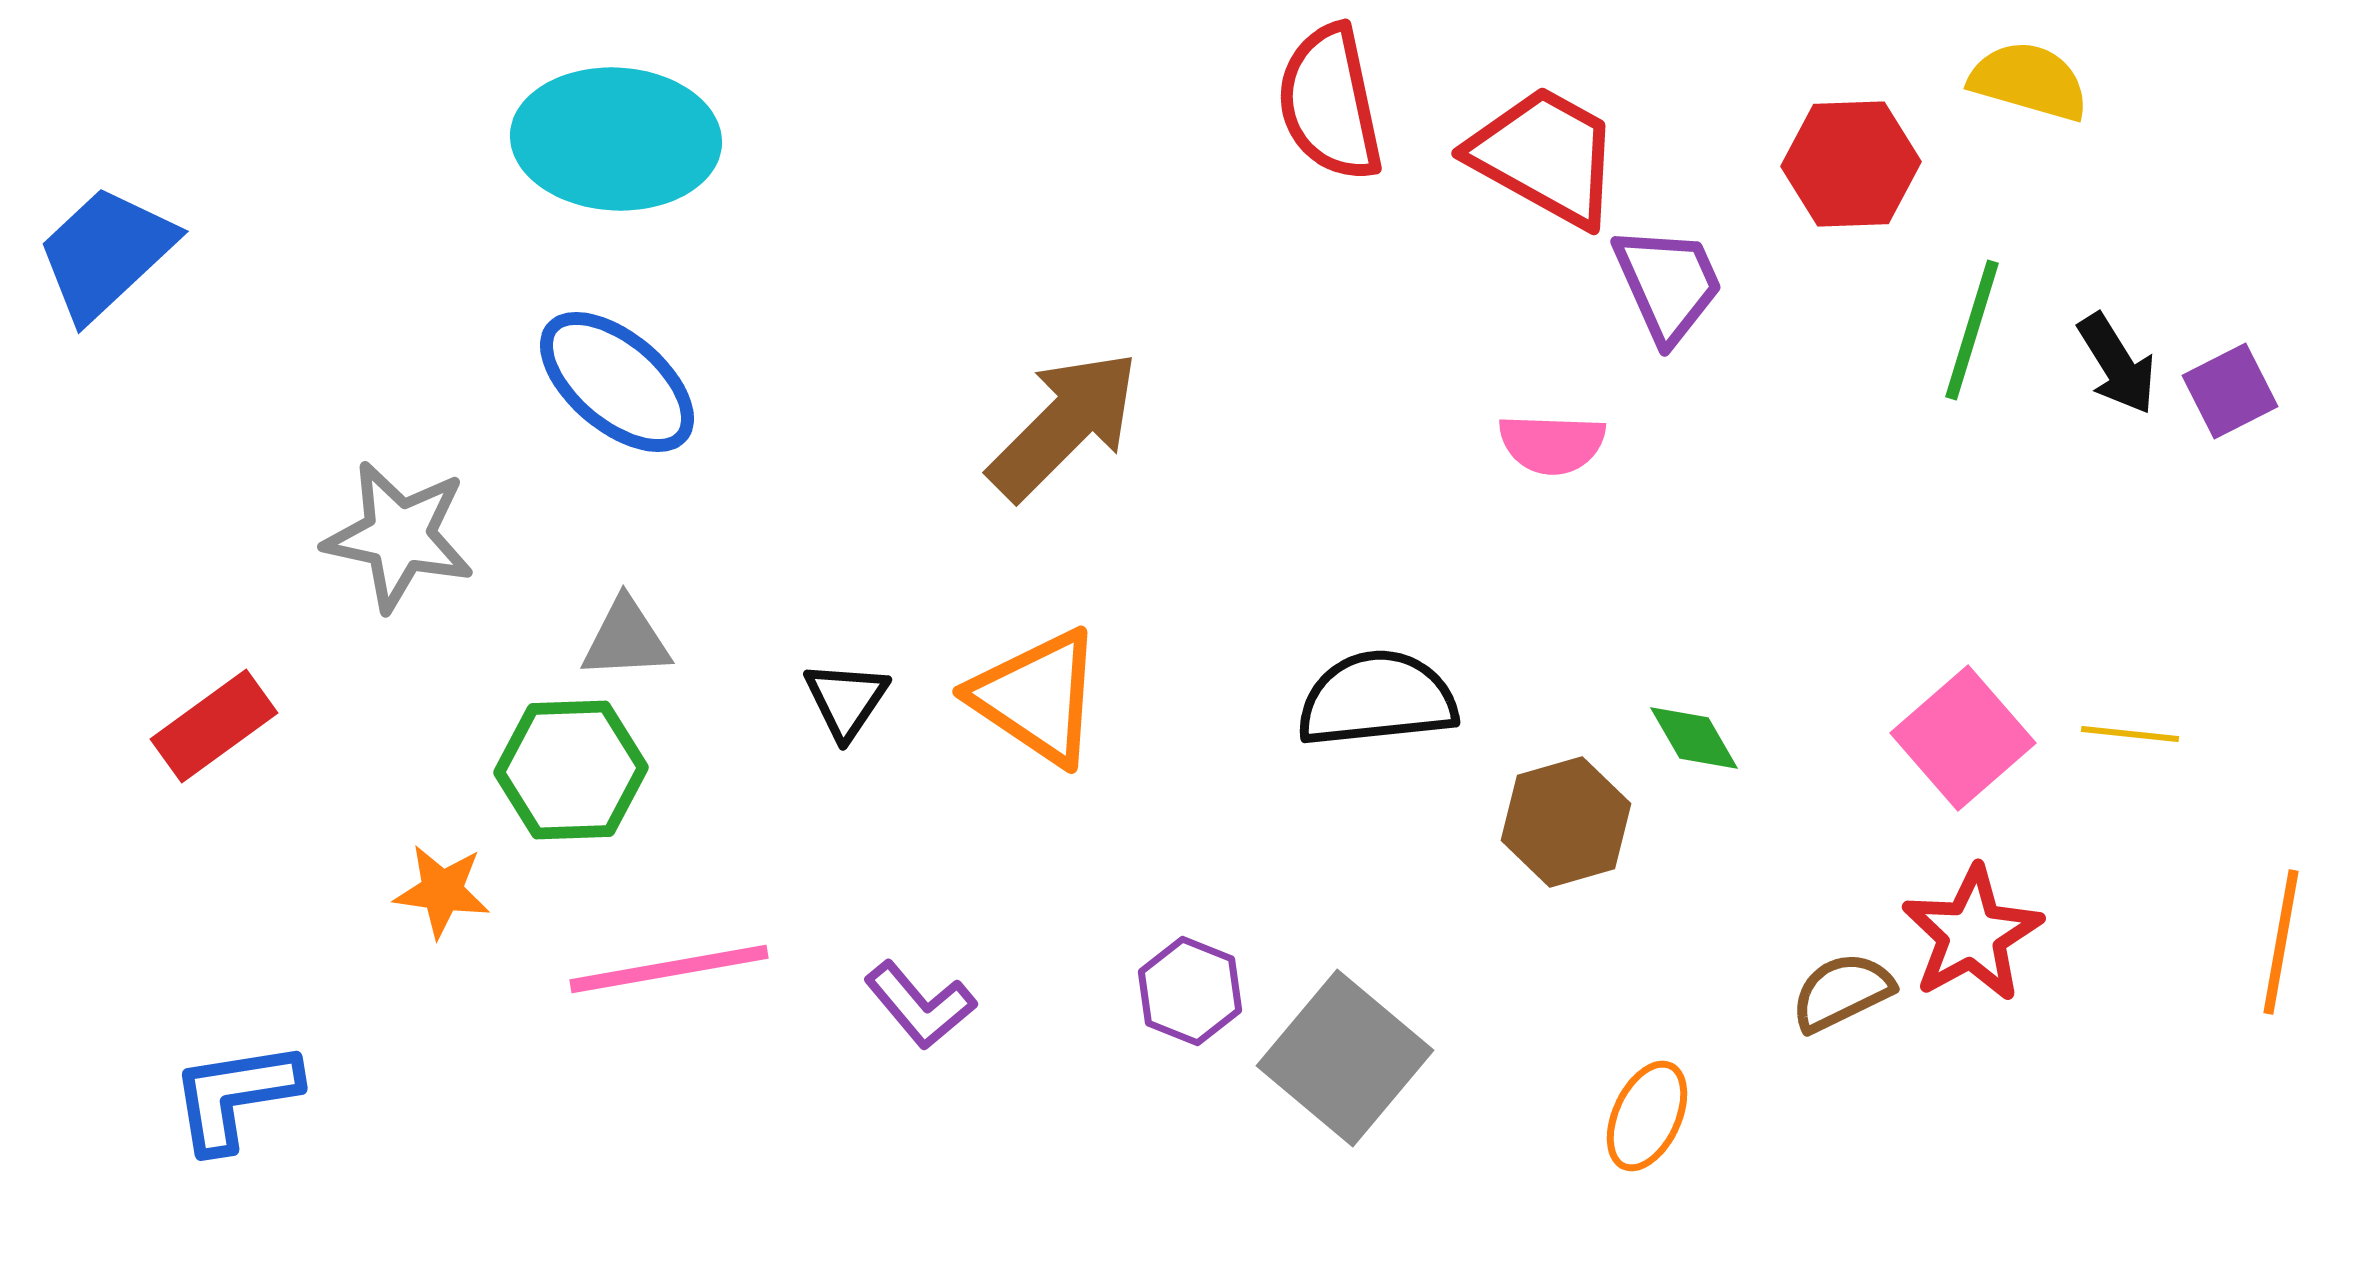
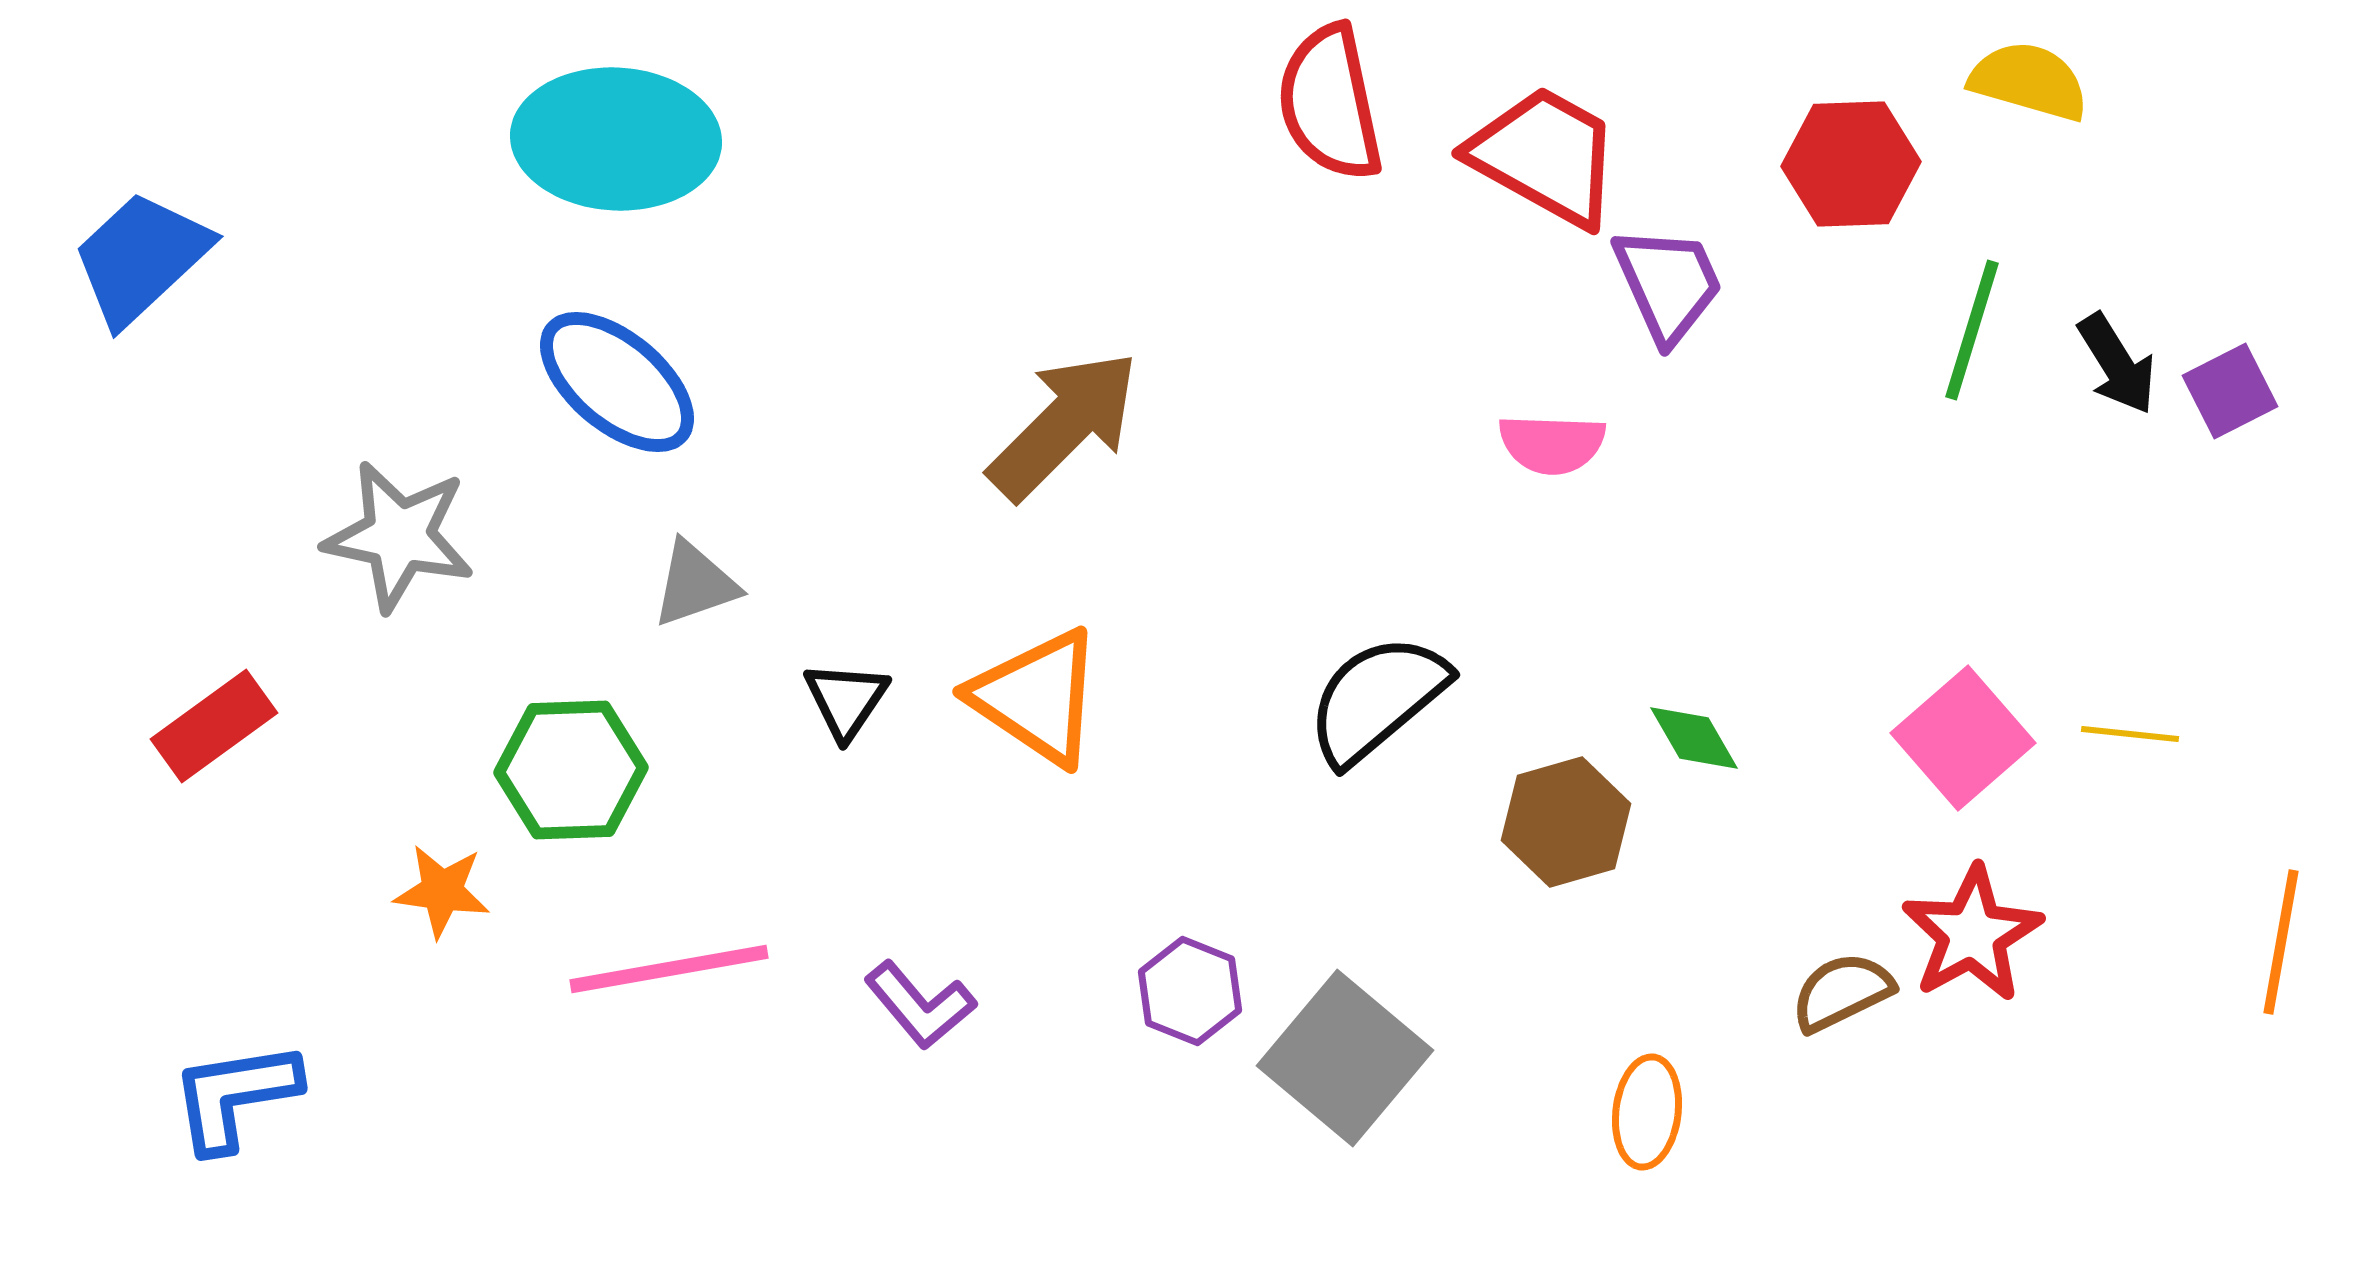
blue trapezoid: moved 35 px right, 5 px down
gray triangle: moved 69 px right, 55 px up; rotated 16 degrees counterclockwise
black semicircle: rotated 34 degrees counterclockwise
orange ellipse: moved 4 px up; rotated 18 degrees counterclockwise
